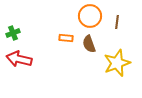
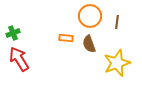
red arrow: rotated 45 degrees clockwise
